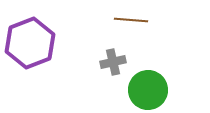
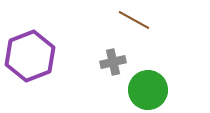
brown line: moved 3 px right; rotated 24 degrees clockwise
purple hexagon: moved 13 px down
